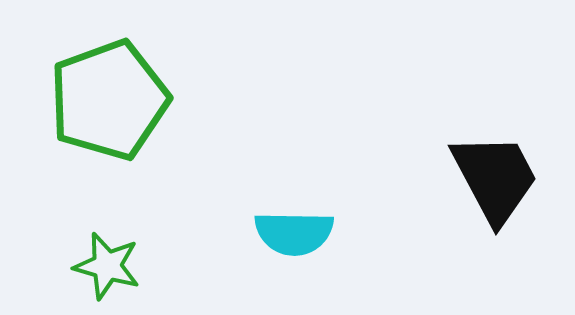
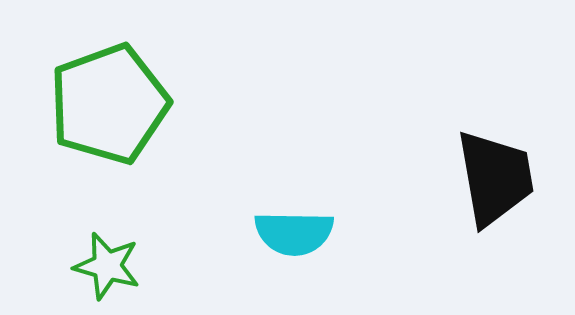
green pentagon: moved 4 px down
black trapezoid: rotated 18 degrees clockwise
